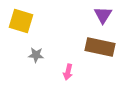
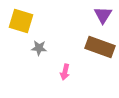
brown rectangle: rotated 8 degrees clockwise
gray star: moved 3 px right, 7 px up
pink arrow: moved 3 px left
